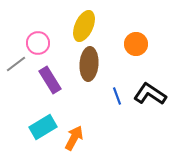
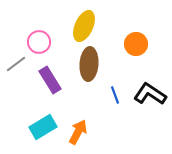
pink circle: moved 1 px right, 1 px up
blue line: moved 2 px left, 1 px up
orange arrow: moved 4 px right, 6 px up
